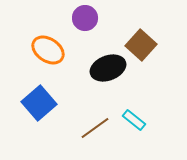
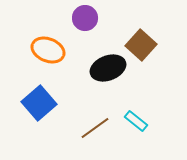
orange ellipse: rotated 12 degrees counterclockwise
cyan rectangle: moved 2 px right, 1 px down
